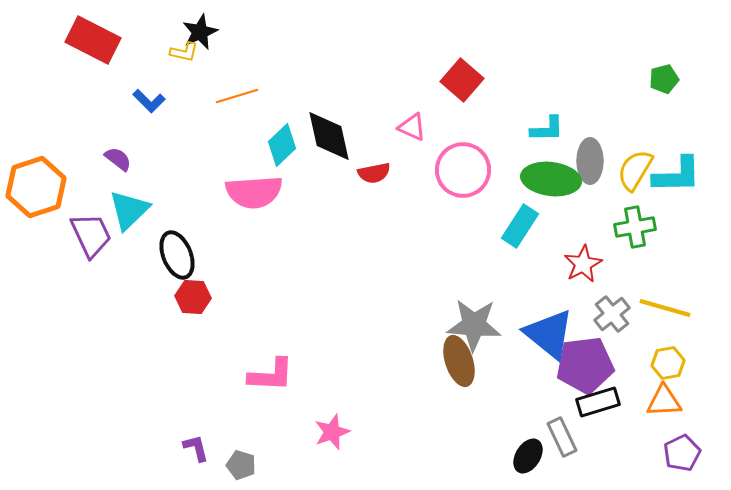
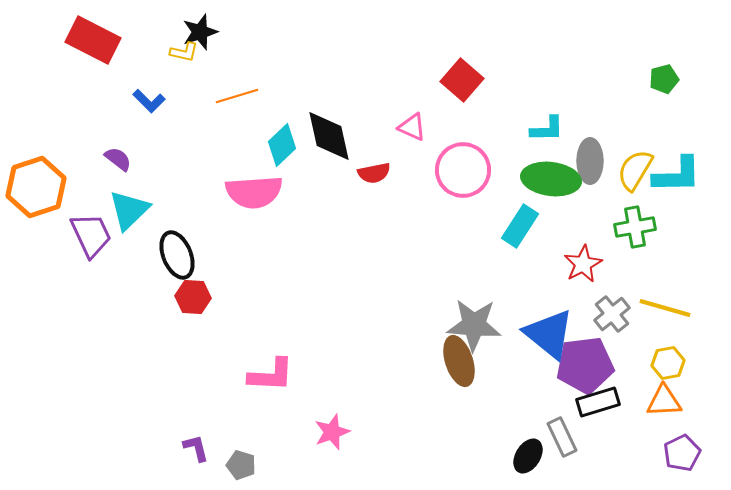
black star at (200, 32): rotated 6 degrees clockwise
